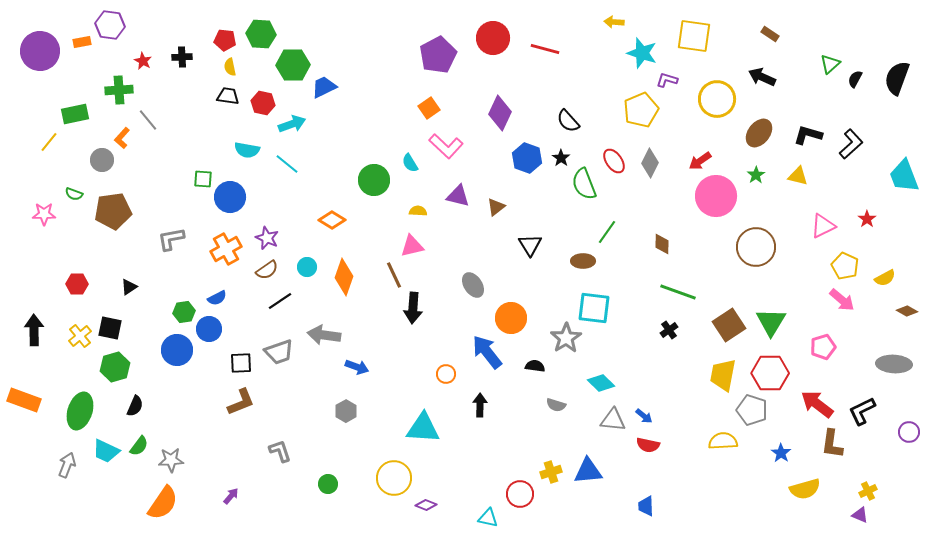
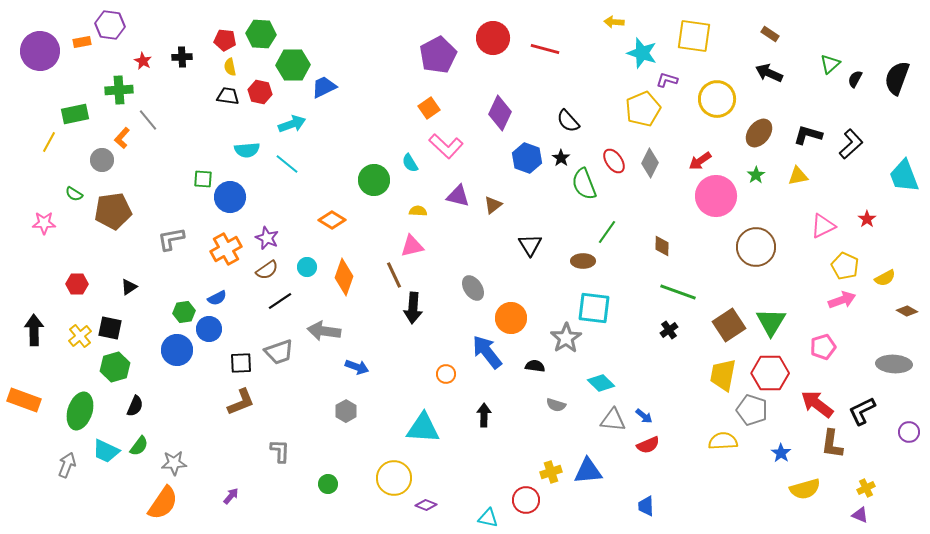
black arrow at (762, 77): moved 7 px right, 4 px up
red hexagon at (263, 103): moved 3 px left, 11 px up
yellow pentagon at (641, 110): moved 2 px right, 1 px up
yellow line at (49, 142): rotated 10 degrees counterclockwise
cyan semicircle at (247, 150): rotated 15 degrees counterclockwise
yellow triangle at (798, 176): rotated 25 degrees counterclockwise
green semicircle at (74, 194): rotated 12 degrees clockwise
brown triangle at (496, 207): moved 3 px left, 2 px up
pink star at (44, 214): moved 9 px down
brown diamond at (662, 244): moved 2 px down
gray ellipse at (473, 285): moved 3 px down
pink arrow at (842, 300): rotated 60 degrees counterclockwise
gray arrow at (324, 335): moved 4 px up
black arrow at (480, 405): moved 4 px right, 10 px down
red semicircle at (648, 445): rotated 35 degrees counterclockwise
gray L-shape at (280, 451): rotated 20 degrees clockwise
gray star at (171, 460): moved 3 px right, 3 px down
yellow cross at (868, 491): moved 2 px left, 3 px up
red circle at (520, 494): moved 6 px right, 6 px down
